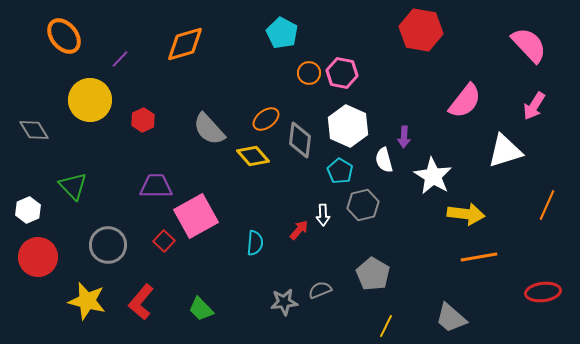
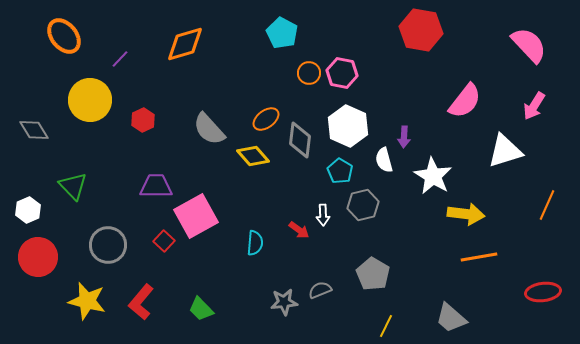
red arrow at (299, 230): rotated 85 degrees clockwise
